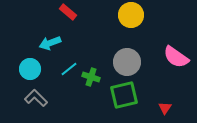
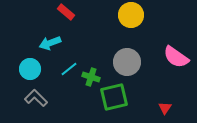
red rectangle: moved 2 px left
green square: moved 10 px left, 2 px down
